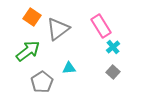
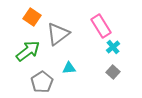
gray triangle: moved 5 px down
